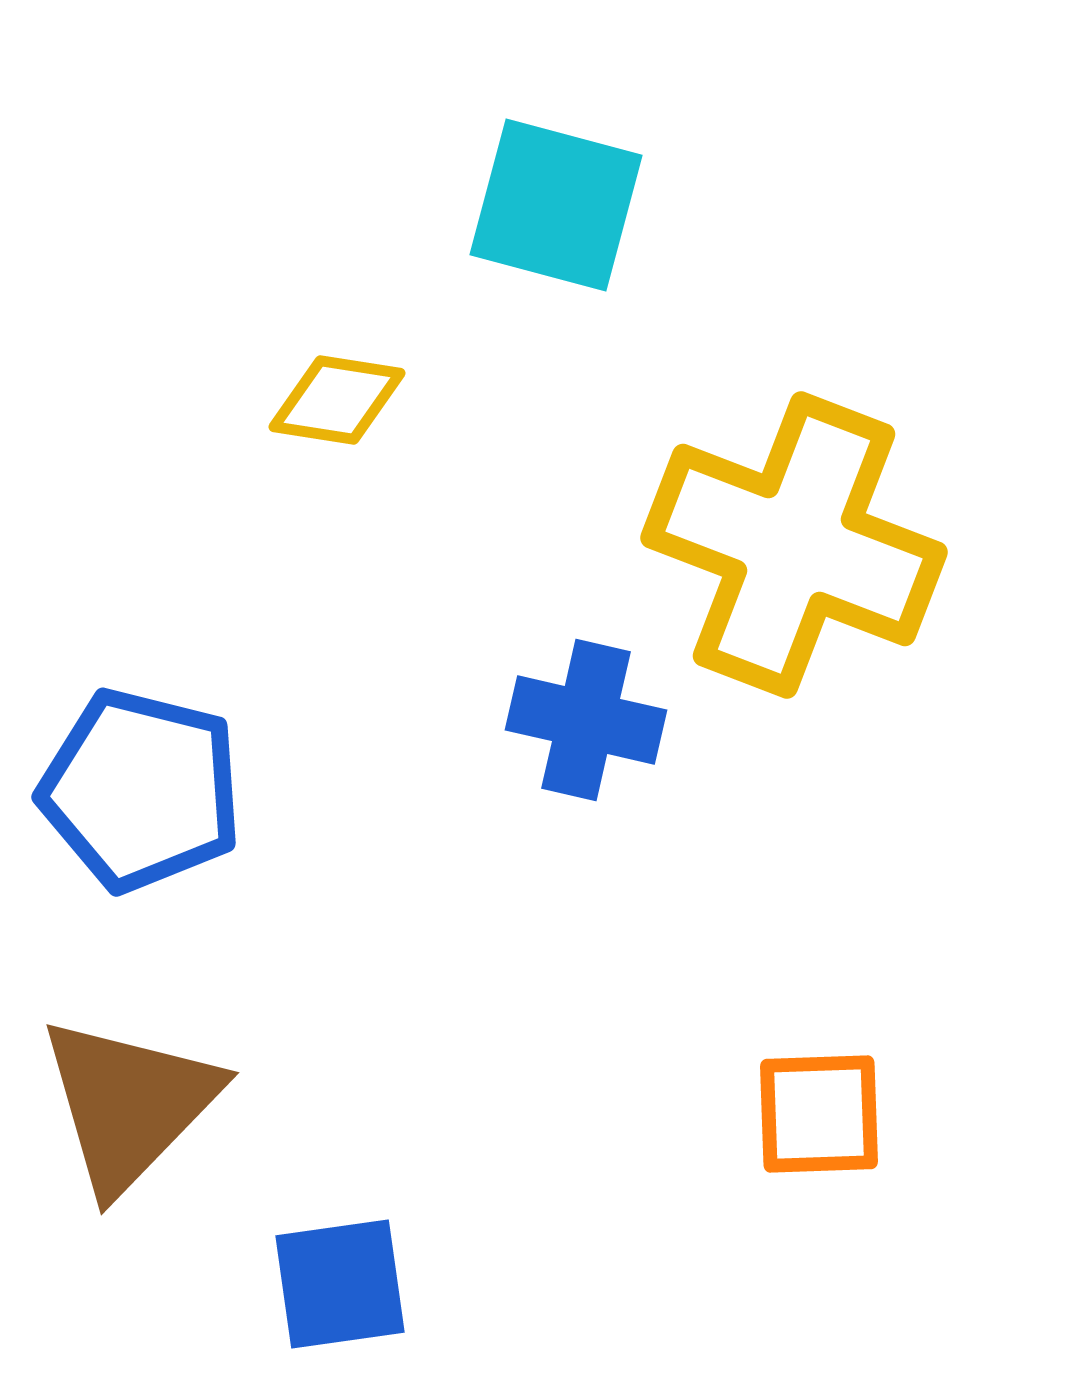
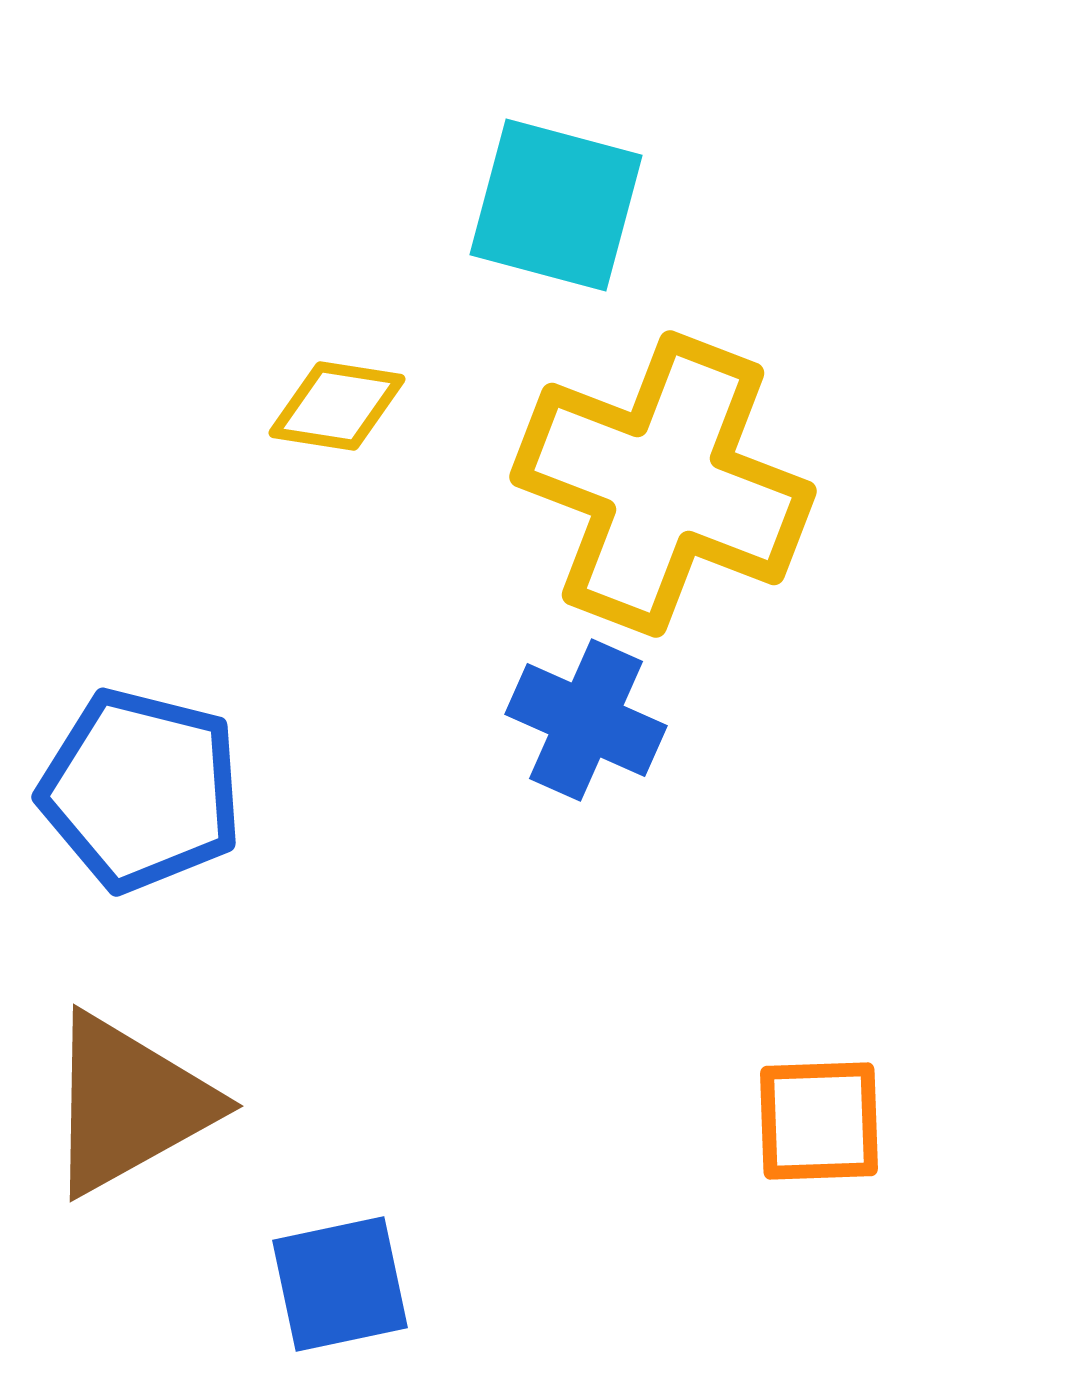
yellow diamond: moved 6 px down
yellow cross: moved 131 px left, 61 px up
blue cross: rotated 11 degrees clockwise
brown triangle: rotated 17 degrees clockwise
orange square: moved 7 px down
blue square: rotated 4 degrees counterclockwise
